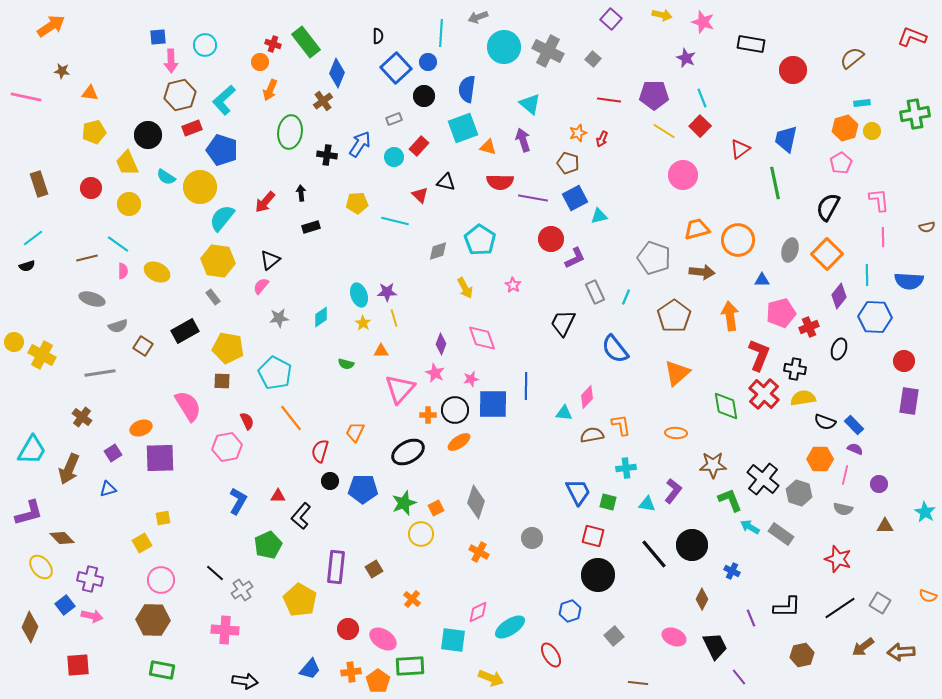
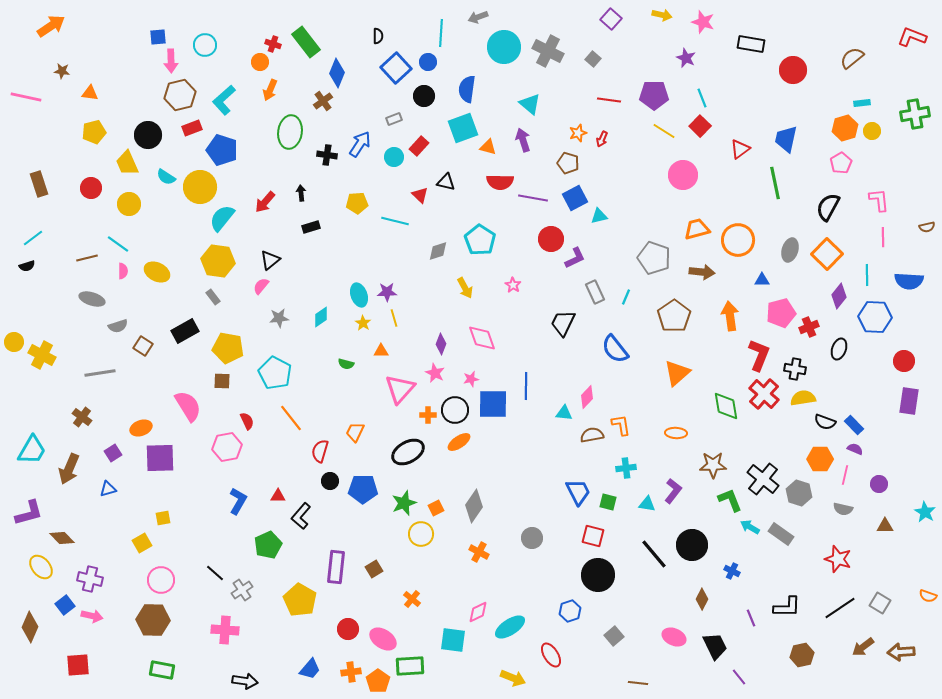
gray diamond at (476, 502): moved 2 px left, 4 px down; rotated 16 degrees clockwise
yellow arrow at (491, 678): moved 22 px right
